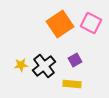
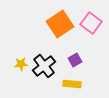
pink square: rotated 10 degrees clockwise
yellow star: moved 1 px up
